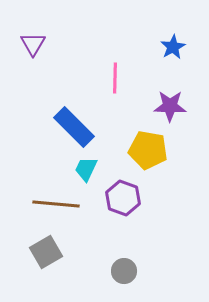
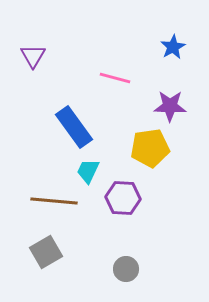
purple triangle: moved 12 px down
pink line: rotated 76 degrees counterclockwise
blue rectangle: rotated 9 degrees clockwise
yellow pentagon: moved 2 px right, 2 px up; rotated 18 degrees counterclockwise
cyan trapezoid: moved 2 px right, 2 px down
purple hexagon: rotated 16 degrees counterclockwise
brown line: moved 2 px left, 3 px up
gray circle: moved 2 px right, 2 px up
